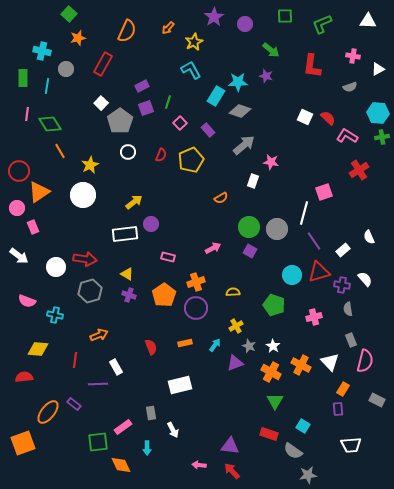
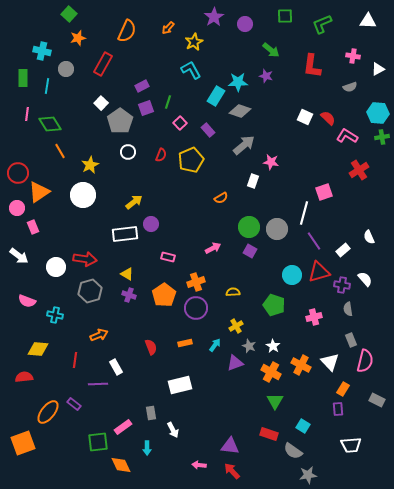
red circle at (19, 171): moved 1 px left, 2 px down
